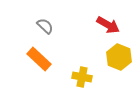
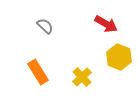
red arrow: moved 2 px left, 1 px up
orange rectangle: moved 1 px left, 13 px down; rotated 15 degrees clockwise
yellow cross: rotated 36 degrees clockwise
